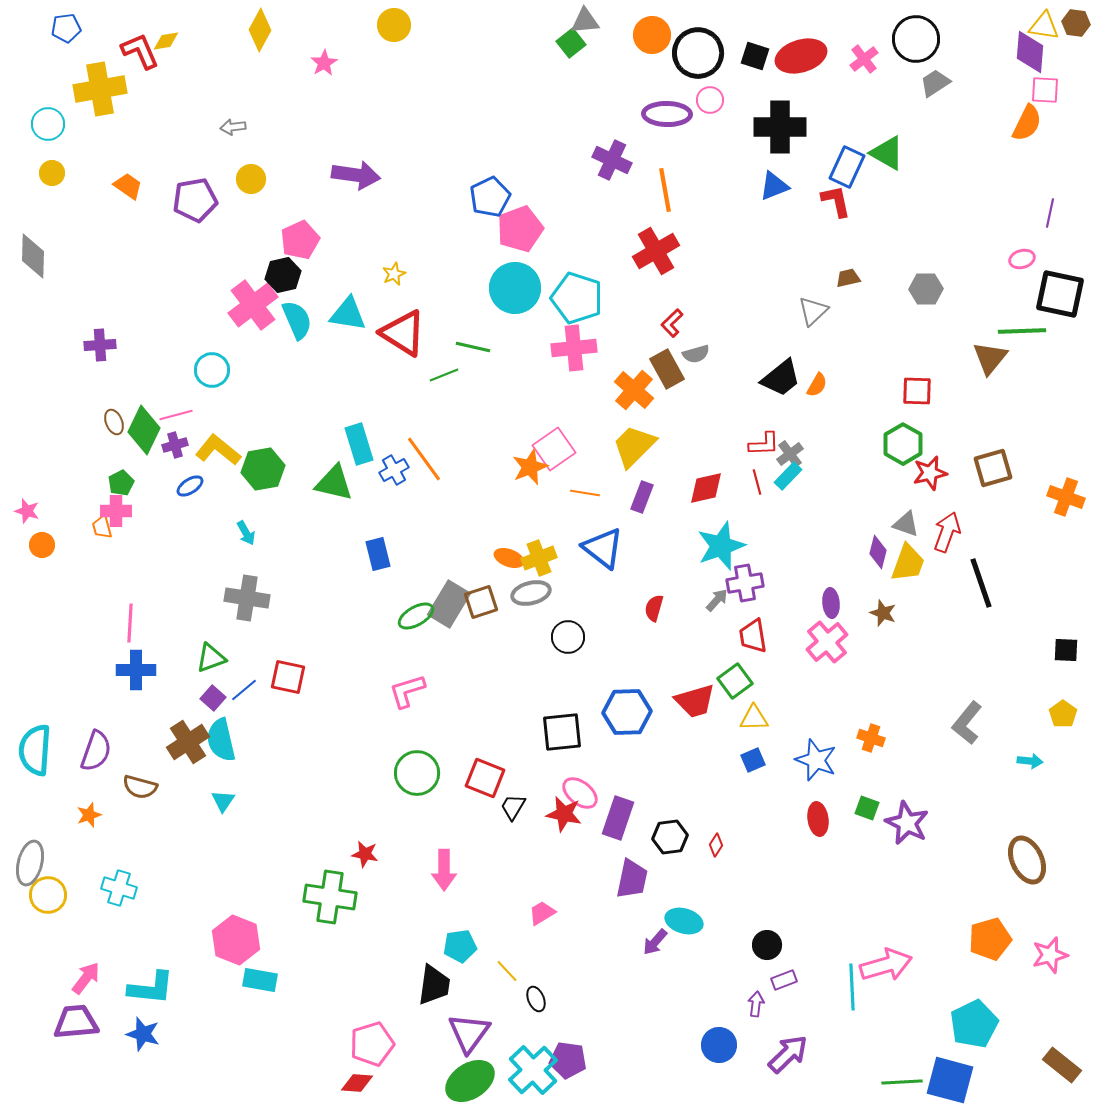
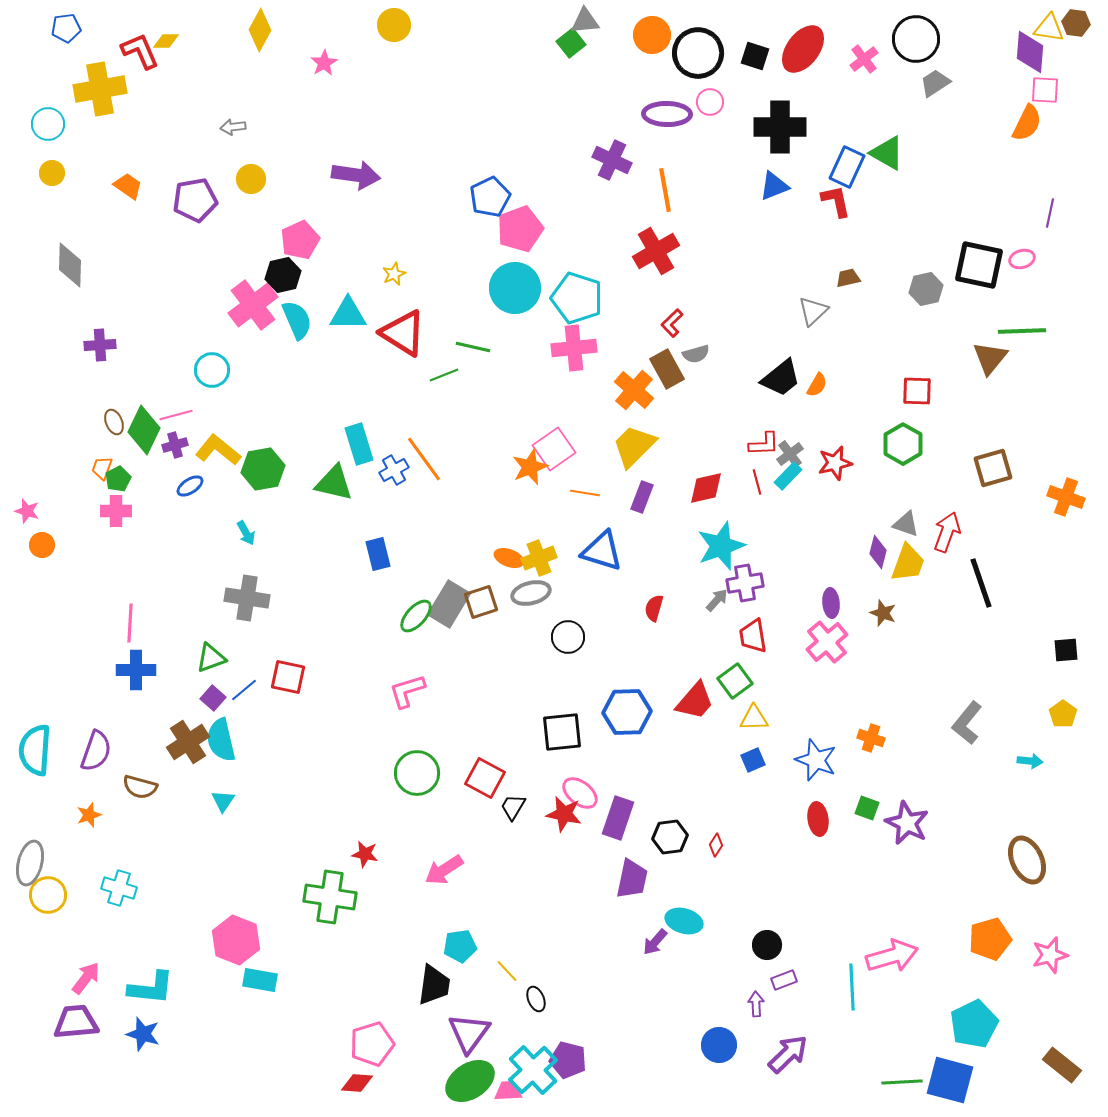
yellow triangle at (1044, 26): moved 5 px right, 2 px down
yellow diamond at (166, 41): rotated 8 degrees clockwise
red ellipse at (801, 56): moved 2 px right, 7 px up; rotated 36 degrees counterclockwise
pink circle at (710, 100): moved 2 px down
gray diamond at (33, 256): moved 37 px right, 9 px down
gray hexagon at (926, 289): rotated 12 degrees counterclockwise
black square at (1060, 294): moved 81 px left, 29 px up
cyan triangle at (348, 314): rotated 9 degrees counterclockwise
red star at (930, 473): moved 95 px left, 10 px up
green pentagon at (121, 483): moved 3 px left, 4 px up
orange trapezoid at (102, 527): moved 59 px up; rotated 35 degrees clockwise
blue triangle at (603, 548): moved 1 px left, 3 px down; rotated 21 degrees counterclockwise
green ellipse at (416, 616): rotated 18 degrees counterclockwise
black square at (1066, 650): rotated 8 degrees counterclockwise
red trapezoid at (695, 701): rotated 33 degrees counterclockwise
red square at (485, 778): rotated 6 degrees clockwise
pink arrow at (444, 870): rotated 57 degrees clockwise
pink trapezoid at (542, 913): moved 34 px left, 178 px down; rotated 28 degrees clockwise
pink arrow at (886, 965): moved 6 px right, 9 px up
purple arrow at (756, 1004): rotated 10 degrees counterclockwise
purple pentagon at (568, 1060): rotated 6 degrees clockwise
